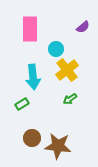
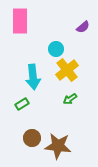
pink rectangle: moved 10 px left, 8 px up
